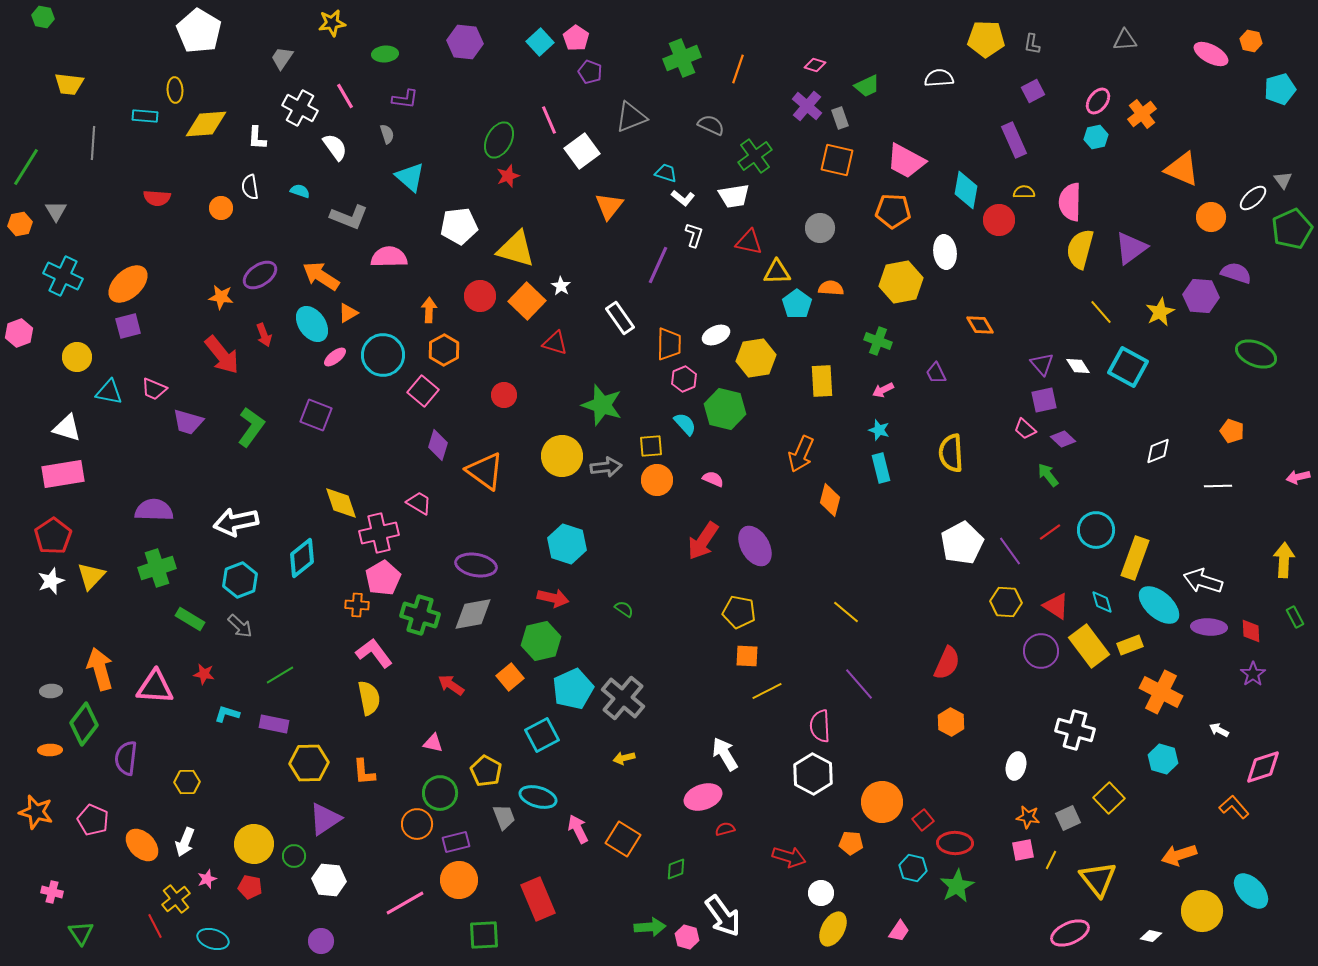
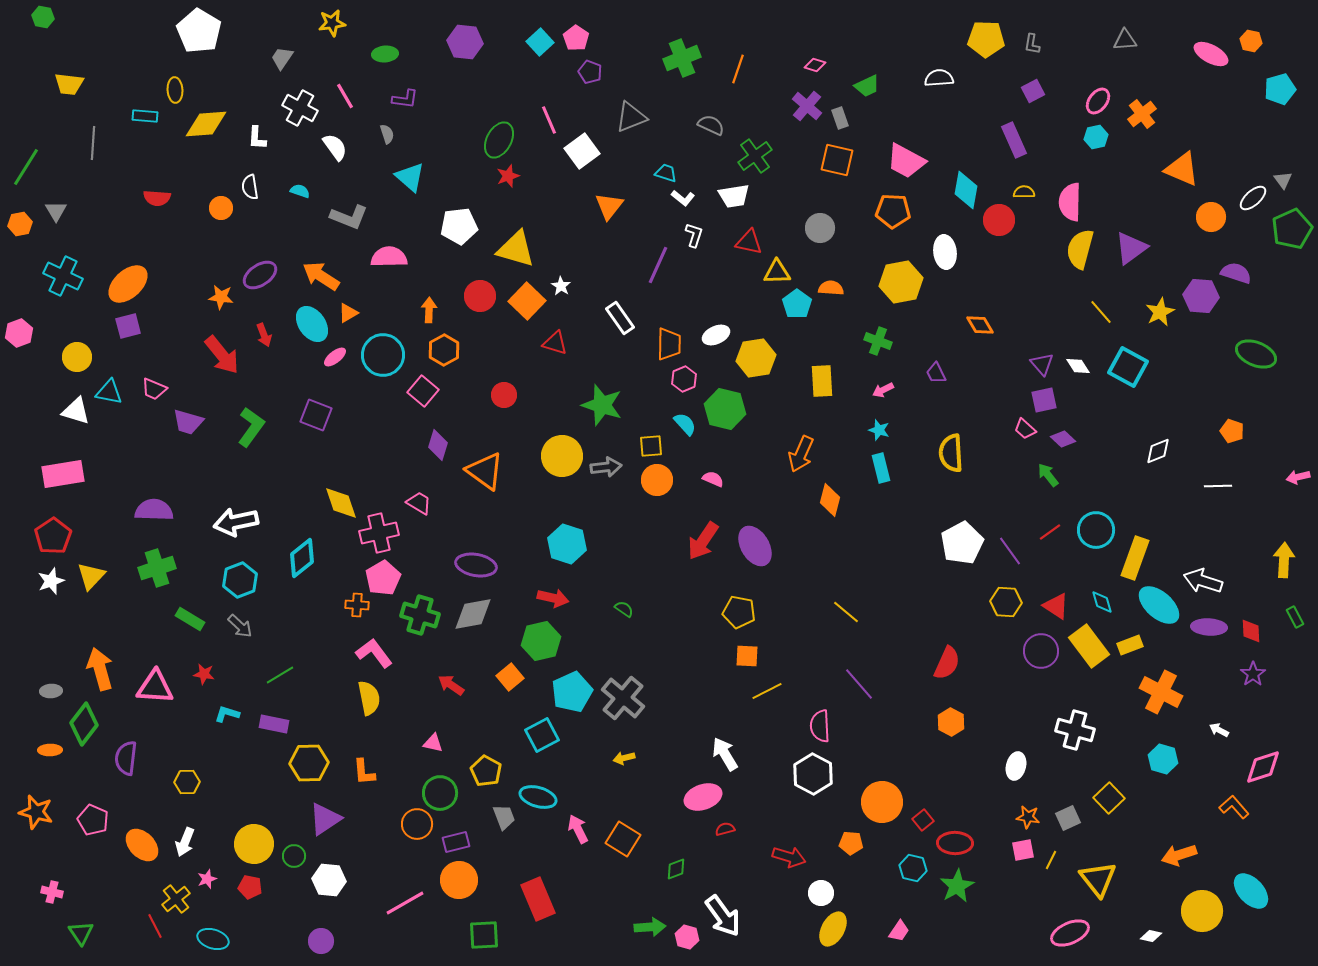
white triangle at (67, 428): moved 9 px right, 17 px up
cyan pentagon at (573, 689): moved 1 px left, 3 px down
